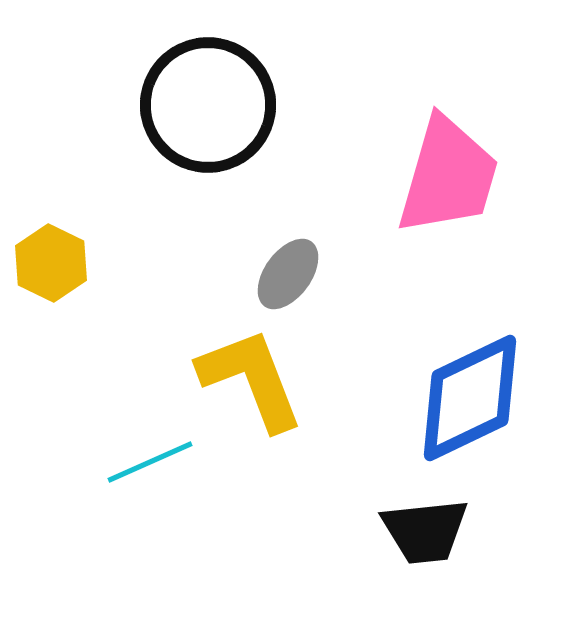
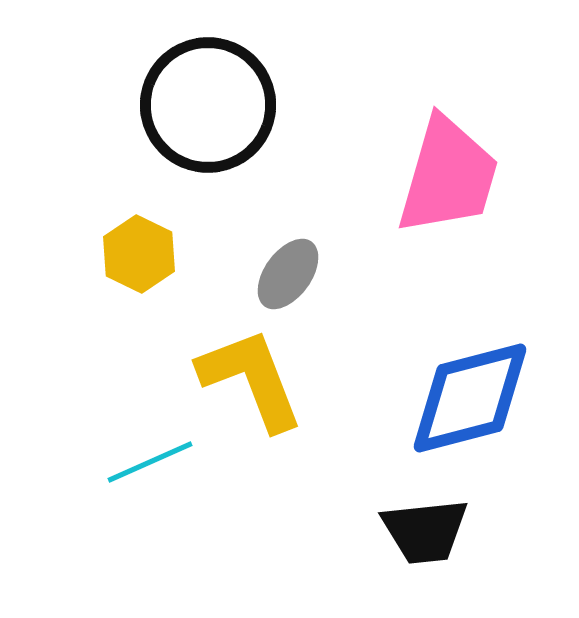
yellow hexagon: moved 88 px right, 9 px up
blue diamond: rotated 11 degrees clockwise
